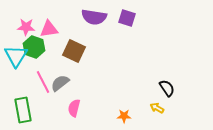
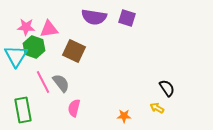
gray semicircle: moved 1 px right; rotated 90 degrees clockwise
